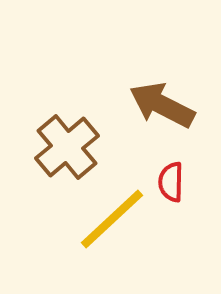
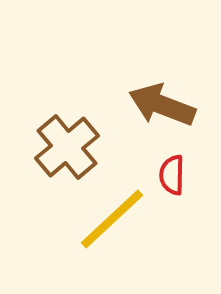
brown arrow: rotated 6 degrees counterclockwise
red semicircle: moved 1 px right, 7 px up
